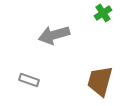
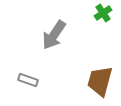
gray arrow: rotated 40 degrees counterclockwise
gray rectangle: moved 1 px left
